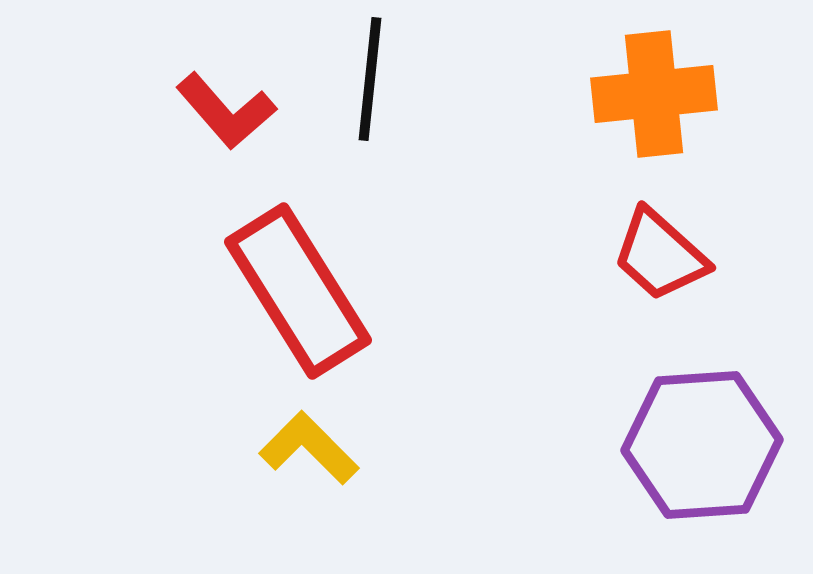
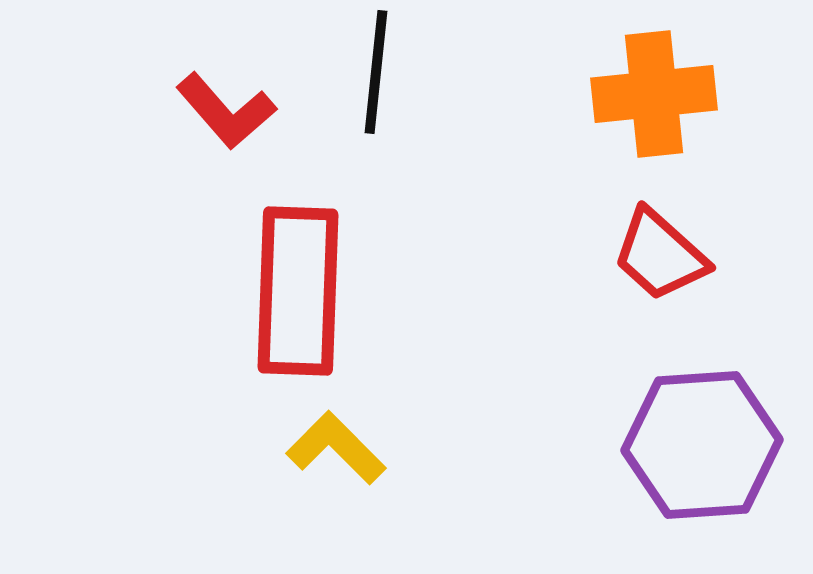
black line: moved 6 px right, 7 px up
red rectangle: rotated 34 degrees clockwise
yellow L-shape: moved 27 px right
